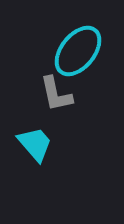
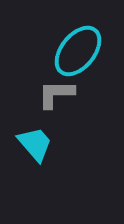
gray L-shape: rotated 102 degrees clockwise
